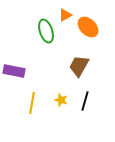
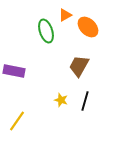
yellow line: moved 15 px left, 18 px down; rotated 25 degrees clockwise
